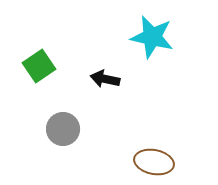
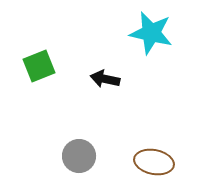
cyan star: moved 1 px left, 4 px up
green square: rotated 12 degrees clockwise
gray circle: moved 16 px right, 27 px down
